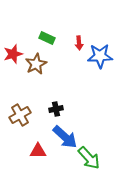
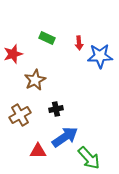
brown star: moved 1 px left, 16 px down
blue arrow: rotated 76 degrees counterclockwise
